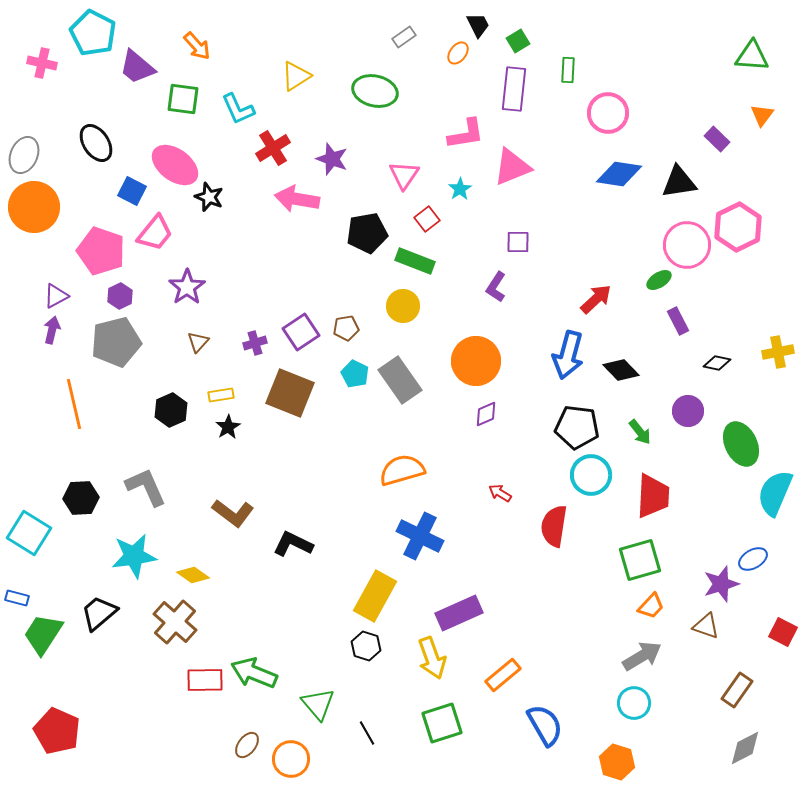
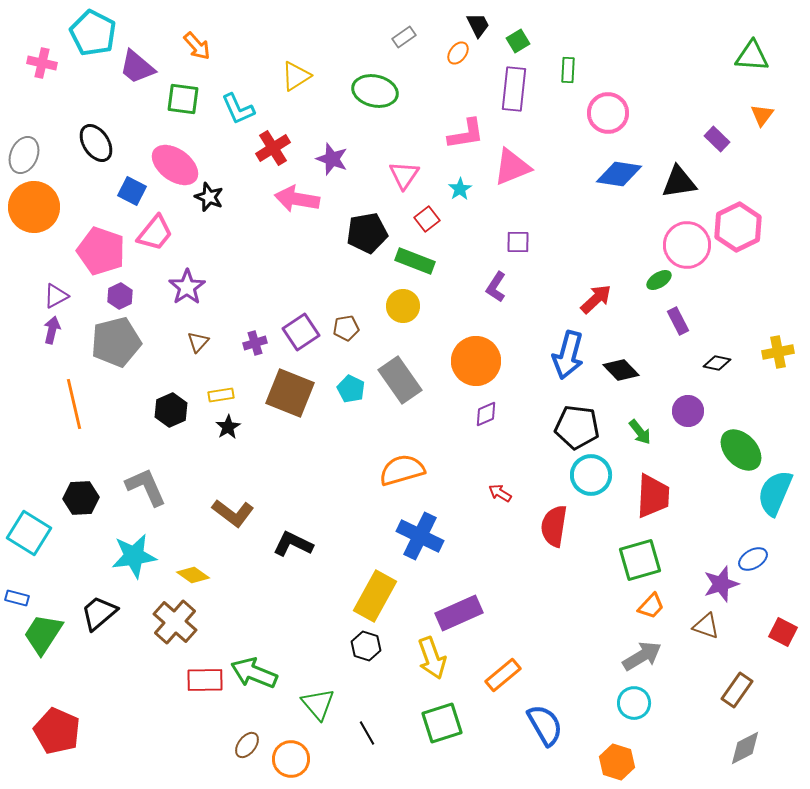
cyan pentagon at (355, 374): moved 4 px left, 15 px down
green ellipse at (741, 444): moved 6 px down; rotated 18 degrees counterclockwise
